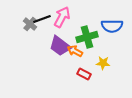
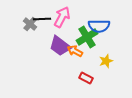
black line: rotated 18 degrees clockwise
blue semicircle: moved 13 px left
green cross: rotated 15 degrees counterclockwise
yellow star: moved 3 px right, 2 px up; rotated 24 degrees counterclockwise
red rectangle: moved 2 px right, 4 px down
